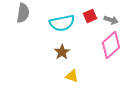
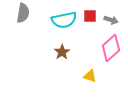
red square: rotated 24 degrees clockwise
cyan semicircle: moved 2 px right, 3 px up
pink diamond: moved 3 px down
yellow triangle: moved 18 px right
